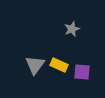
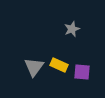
gray triangle: moved 1 px left, 2 px down
